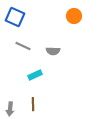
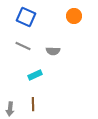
blue square: moved 11 px right
